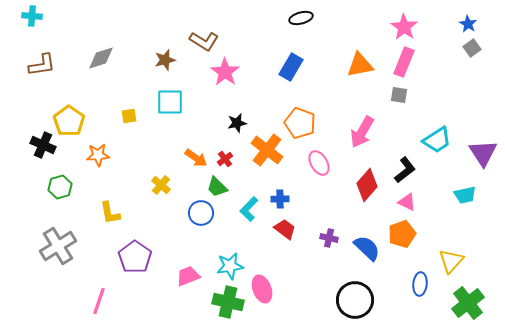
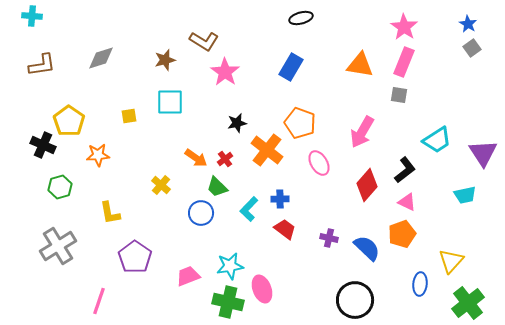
orange triangle at (360, 65): rotated 20 degrees clockwise
